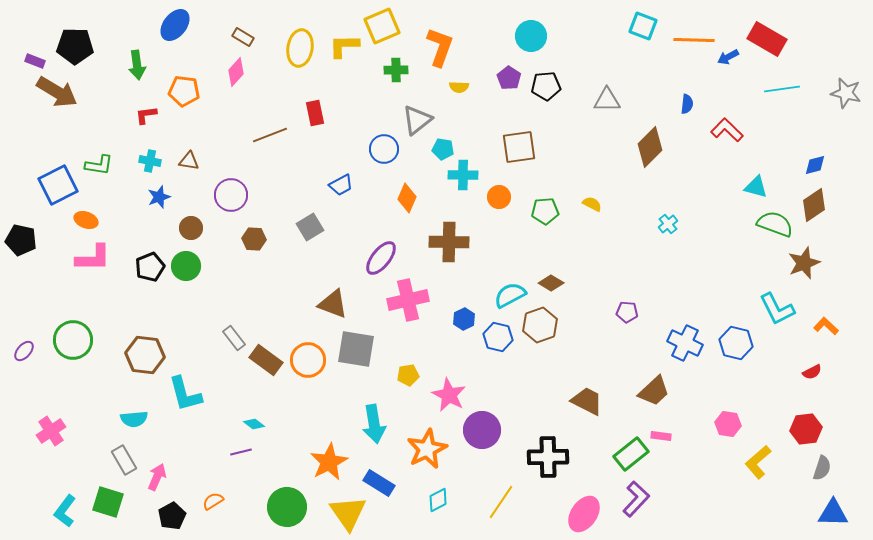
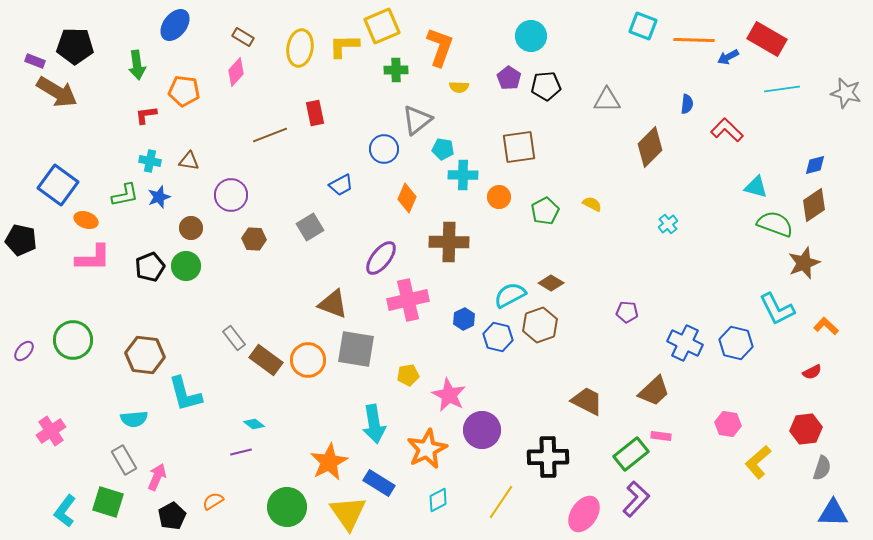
green L-shape at (99, 165): moved 26 px right, 30 px down; rotated 20 degrees counterclockwise
blue square at (58, 185): rotated 27 degrees counterclockwise
green pentagon at (545, 211): rotated 24 degrees counterclockwise
